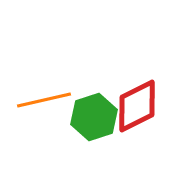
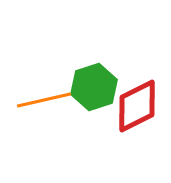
green hexagon: moved 30 px up
